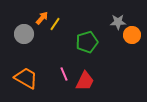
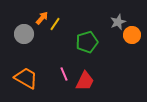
gray star: rotated 21 degrees counterclockwise
